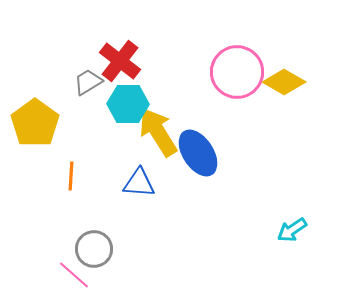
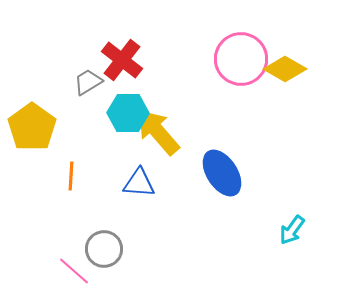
red cross: moved 2 px right, 1 px up
pink circle: moved 4 px right, 13 px up
yellow diamond: moved 1 px right, 13 px up
cyan hexagon: moved 9 px down
yellow pentagon: moved 3 px left, 4 px down
yellow arrow: rotated 9 degrees counterclockwise
blue ellipse: moved 24 px right, 20 px down
cyan arrow: rotated 20 degrees counterclockwise
gray circle: moved 10 px right
pink line: moved 4 px up
